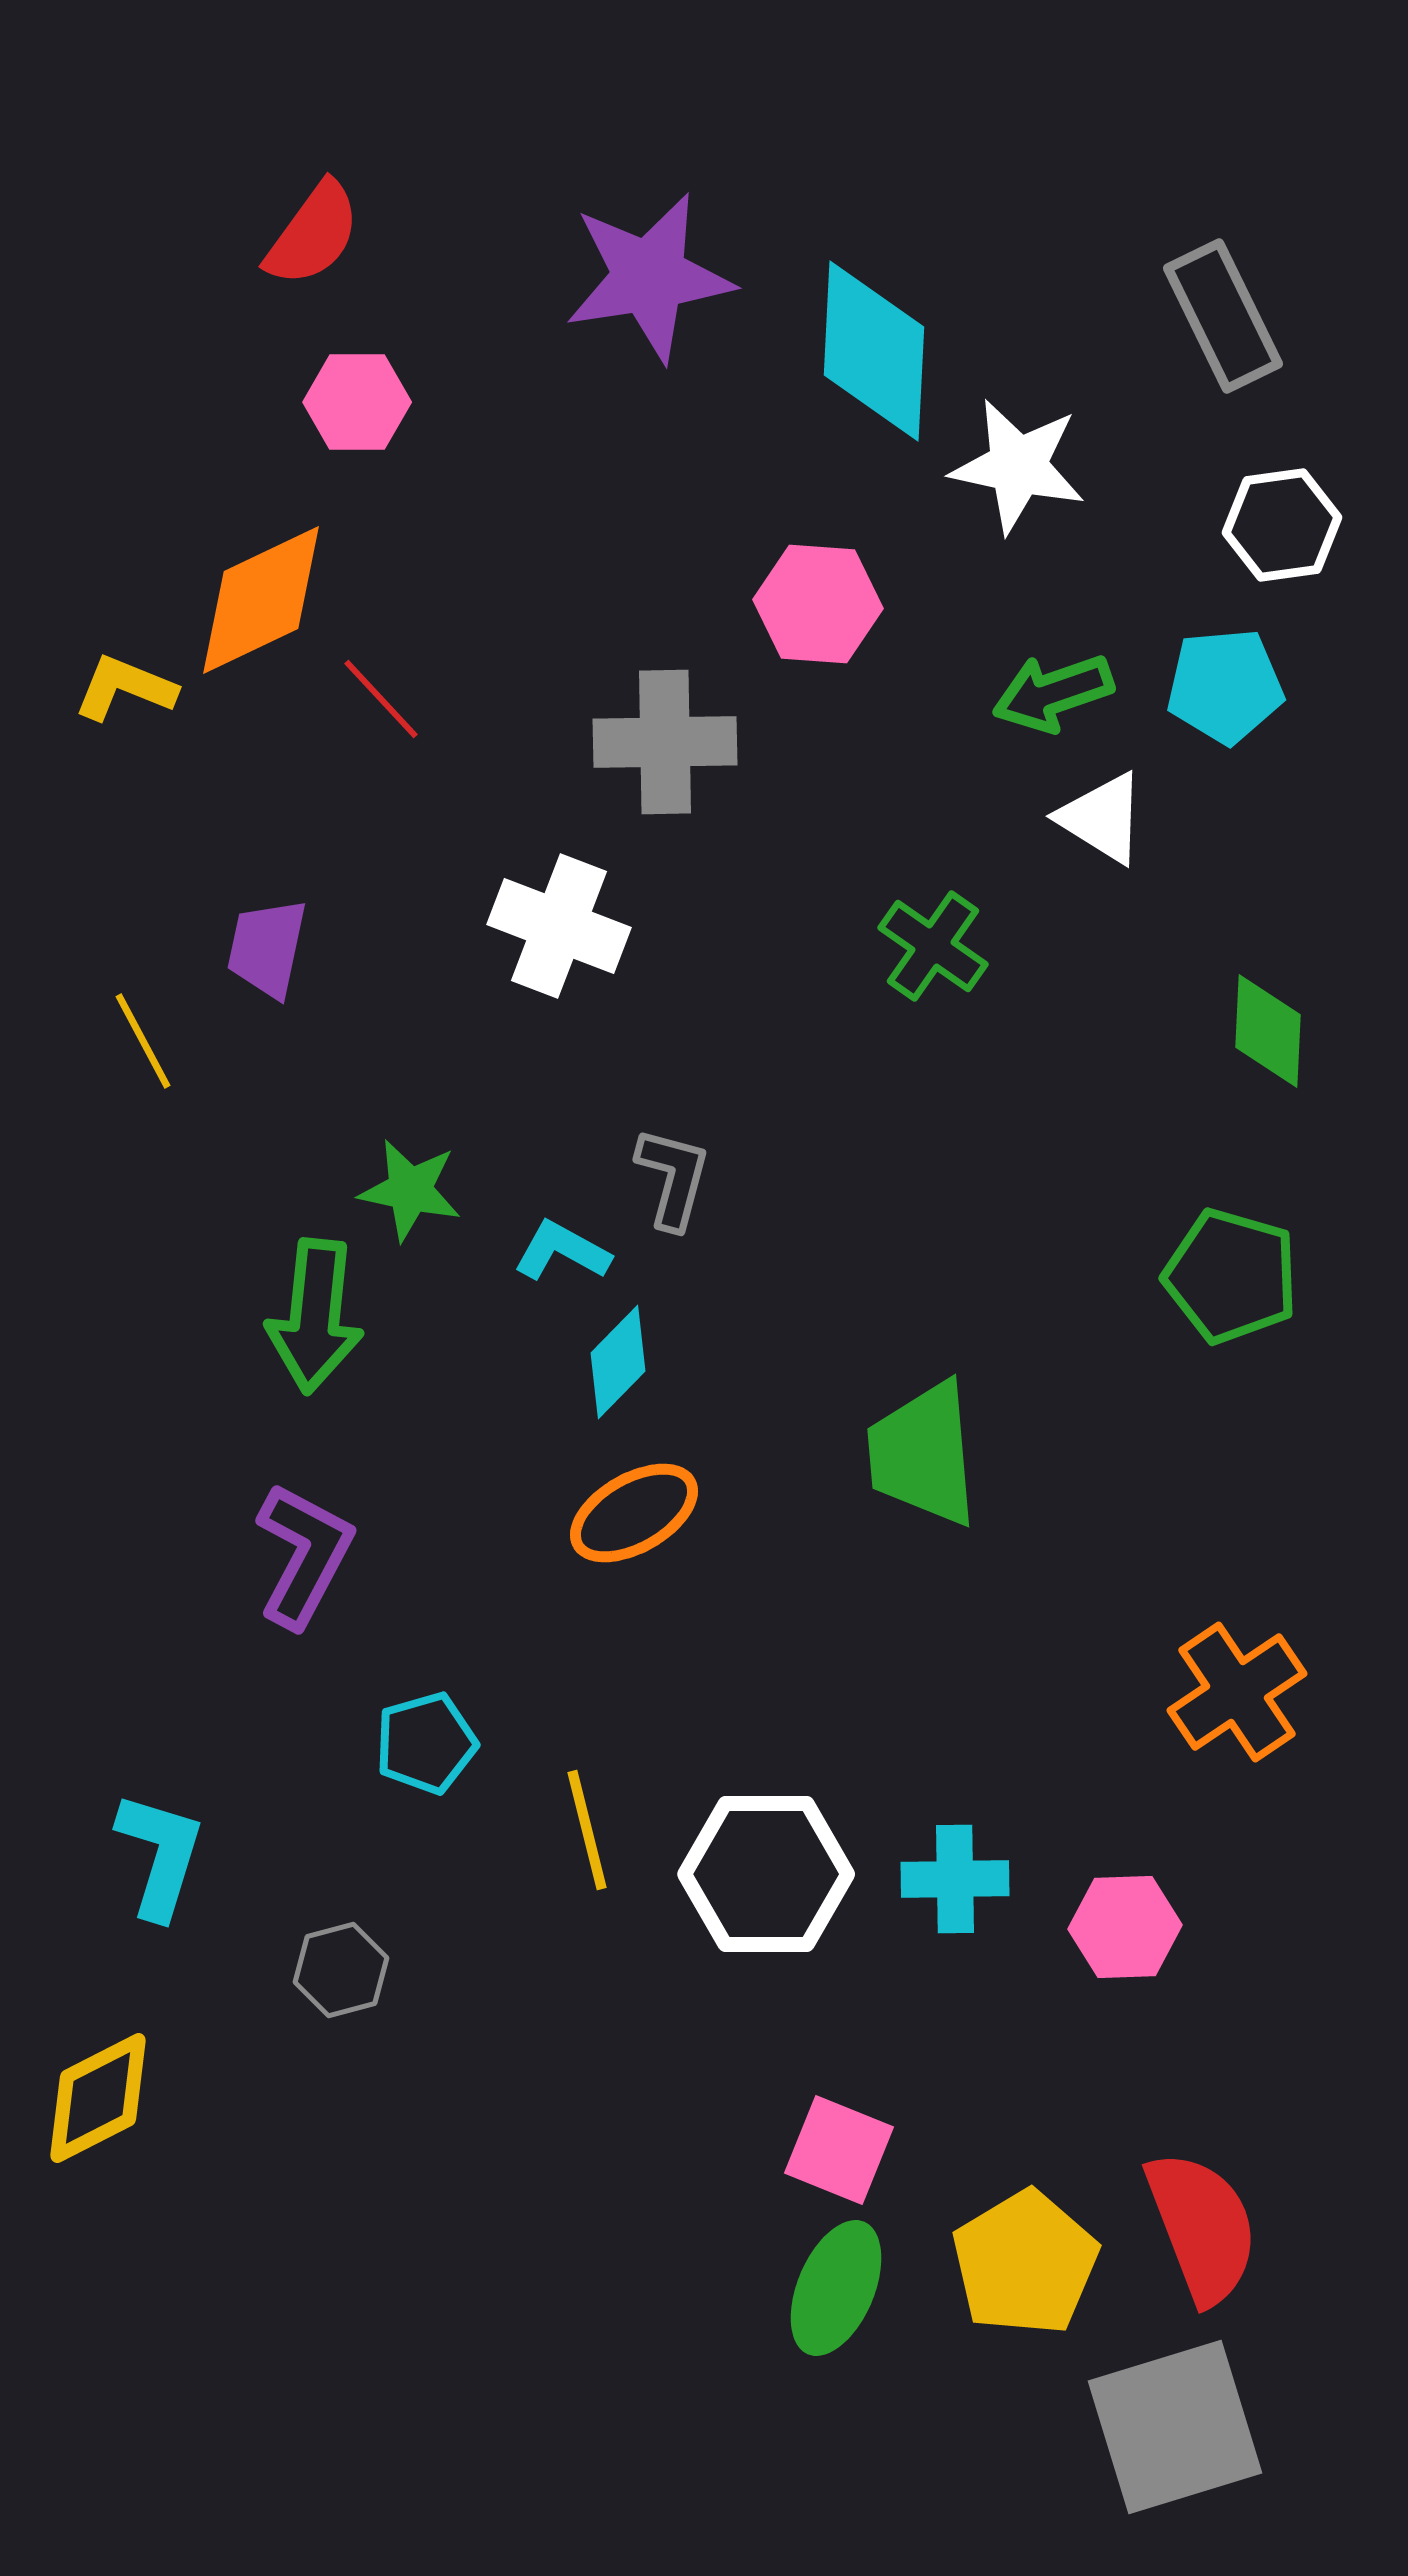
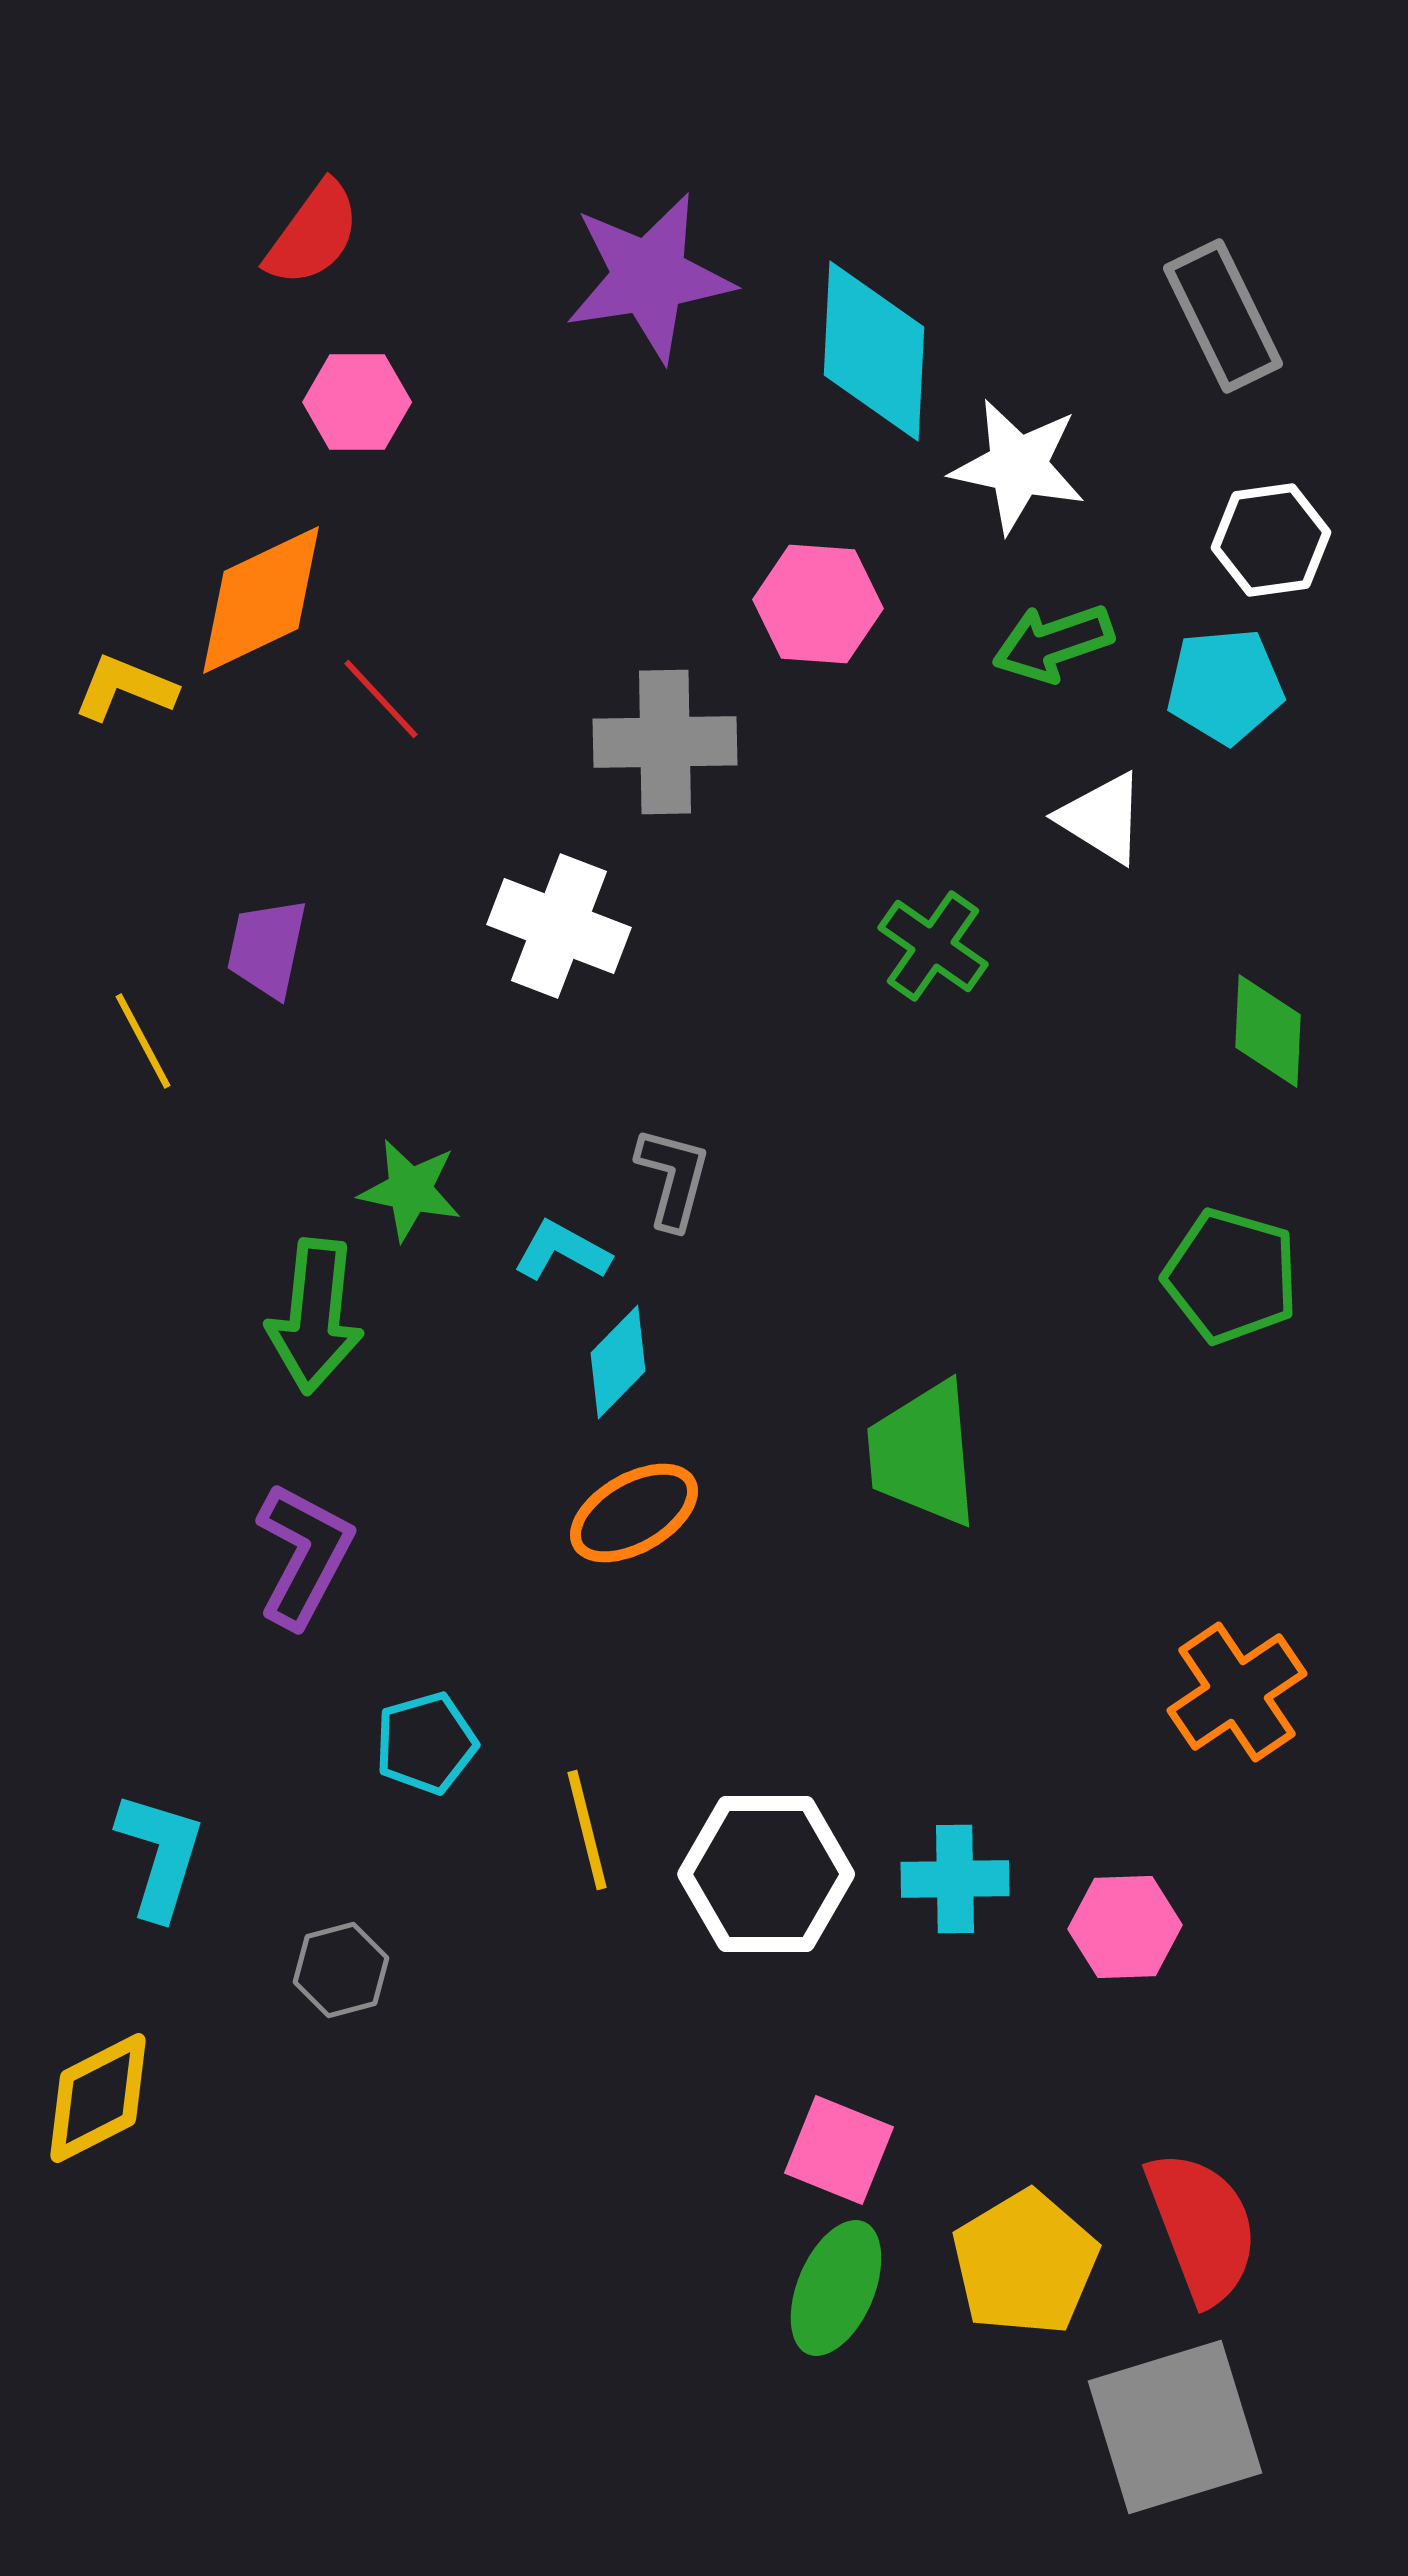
white hexagon at (1282, 525): moved 11 px left, 15 px down
green arrow at (1053, 693): moved 50 px up
